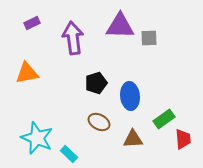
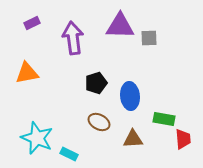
green rectangle: rotated 45 degrees clockwise
cyan rectangle: rotated 18 degrees counterclockwise
